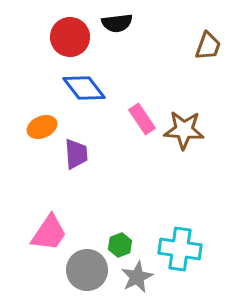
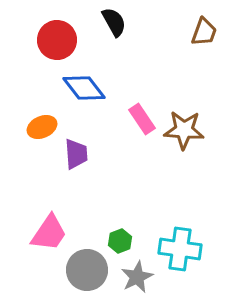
black semicircle: moved 3 px left, 1 px up; rotated 112 degrees counterclockwise
red circle: moved 13 px left, 3 px down
brown trapezoid: moved 4 px left, 14 px up
green hexagon: moved 4 px up
